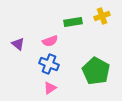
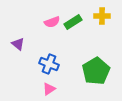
yellow cross: rotated 21 degrees clockwise
green rectangle: rotated 24 degrees counterclockwise
pink semicircle: moved 2 px right, 19 px up
green pentagon: rotated 12 degrees clockwise
pink triangle: moved 1 px left, 1 px down
